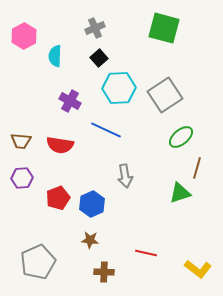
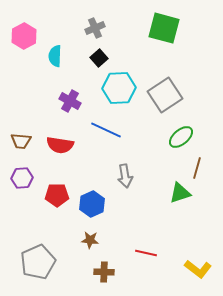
red pentagon: moved 1 px left, 3 px up; rotated 20 degrees clockwise
